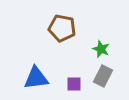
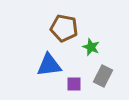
brown pentagon: moved 2 px right
green star: moved 10 px left, 2 px up
blue triangle: moved 13 px right, 13 px up
